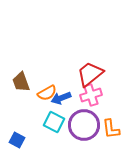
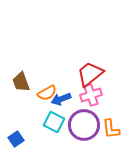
blue arrow: moved 1 px down
blue square: moved 1 px left, 1 px up; rotated 28 degrees clockwise
